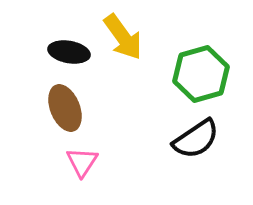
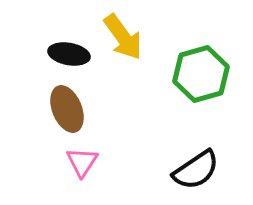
black ellipse: moved 2 px down
brown ellipse: moved 2 px right, 1 px down
black semicircle: moved 31 px down
